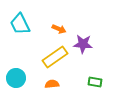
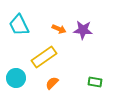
cyan trapezoid: moved 1 px left, 1 px down
purple star: moved 14 px up
yellow rectangle: moved 11 px left
orange semicircle: moved 1 px up; rotated 40 degrees counterclockwise
